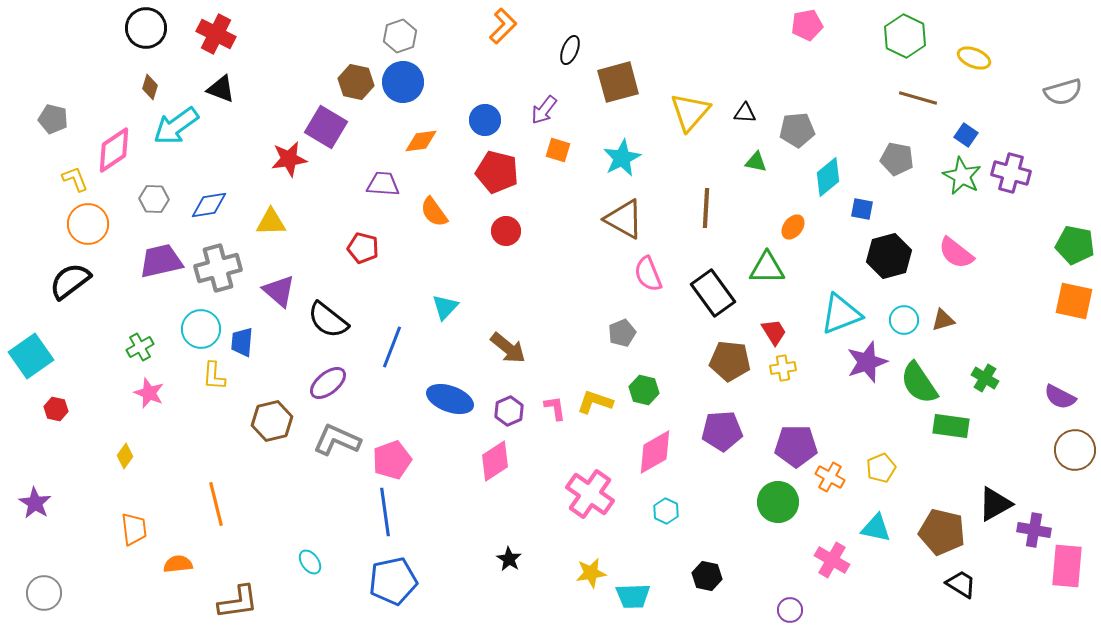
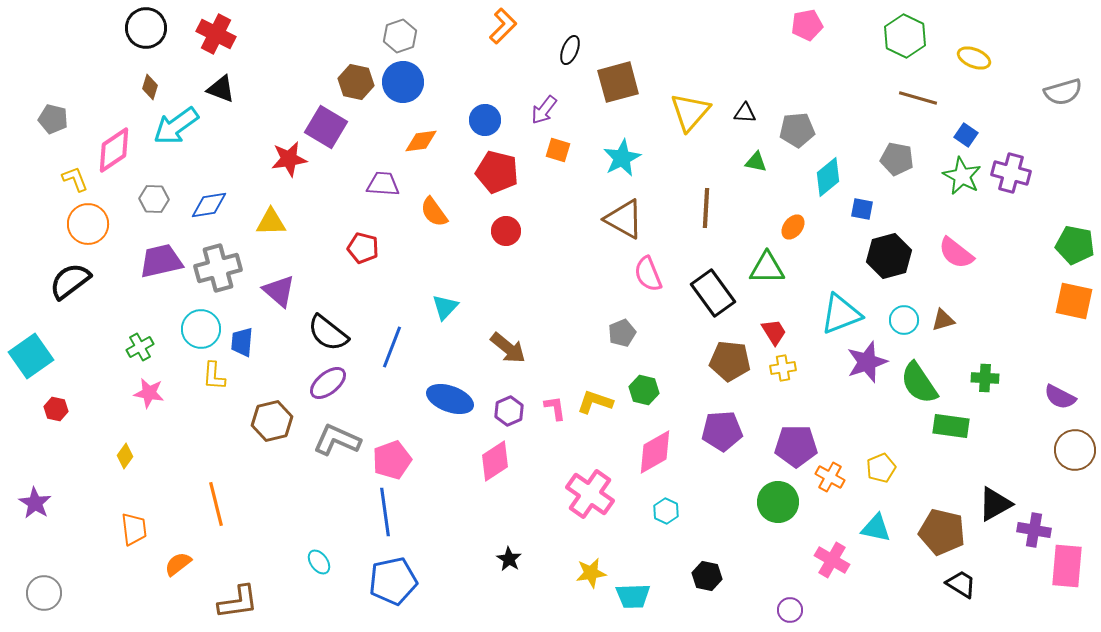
black semicircle at (328, 320): moved 13 px down
green cross at (985, 378): rotated 28 degrees counterclockwise
pink star at (149, 393): rotated 12 degrees counterclockwise
cyan ellipse at (310, 562): moved 9 px right
orange semicircle at (178, 564): rotated 32 degrees counterclockwise
